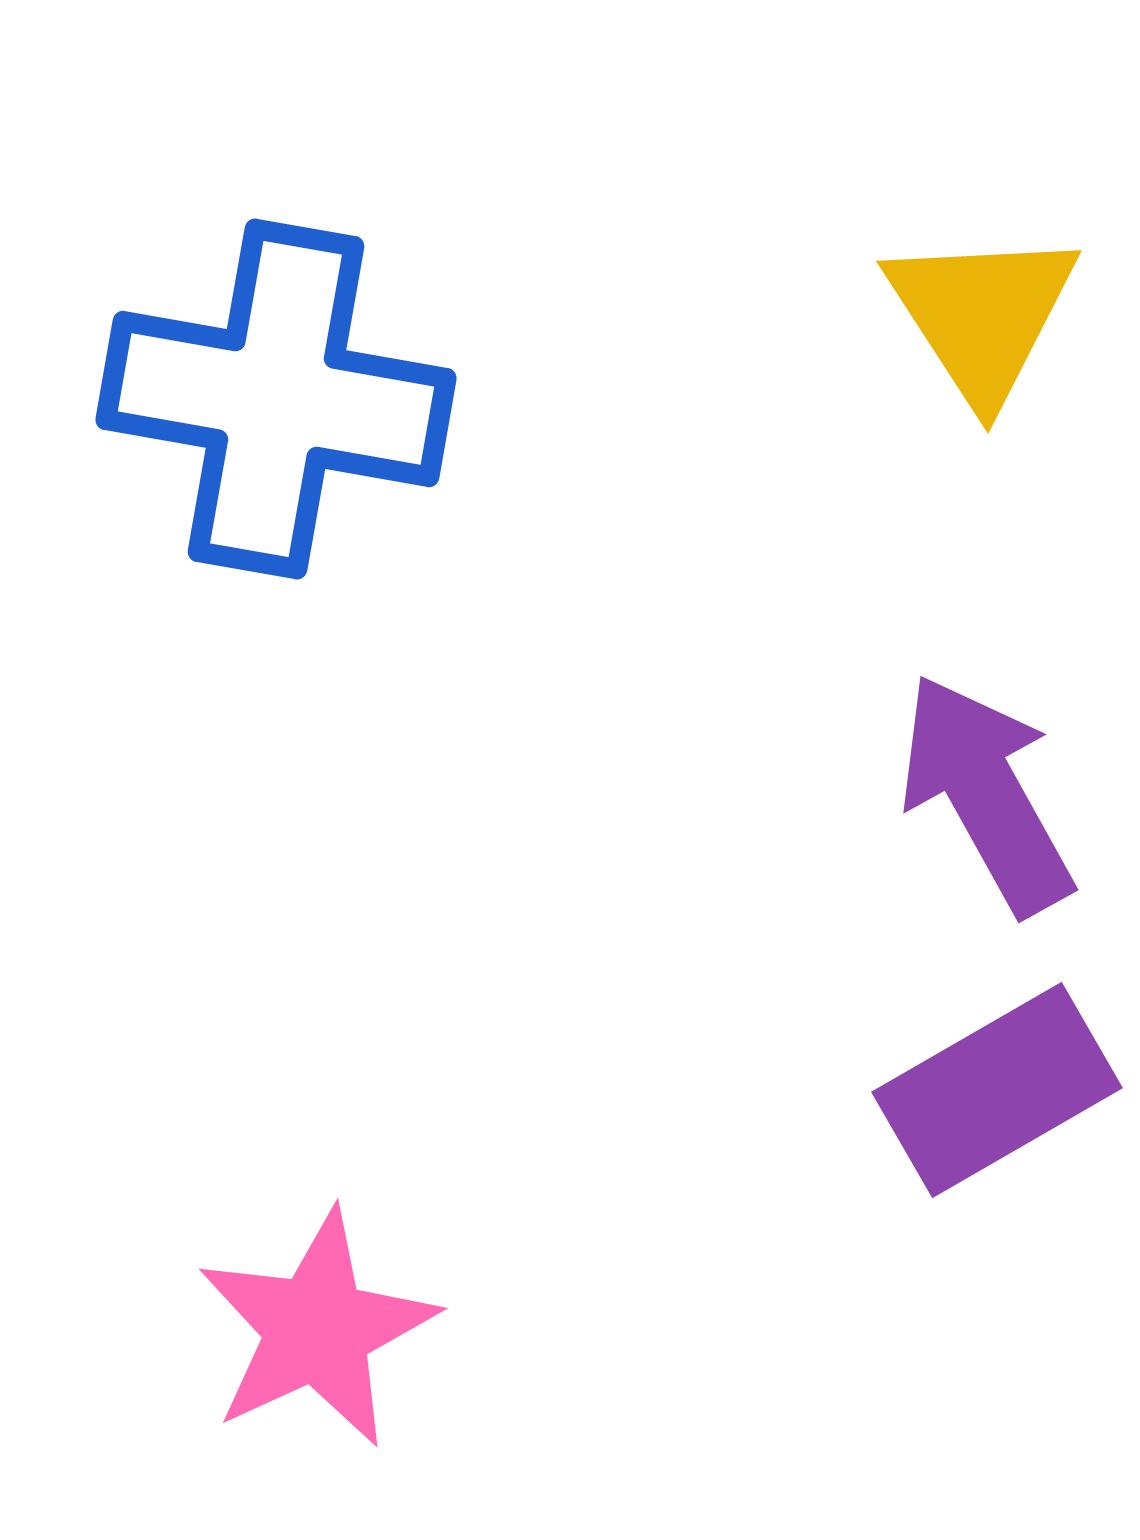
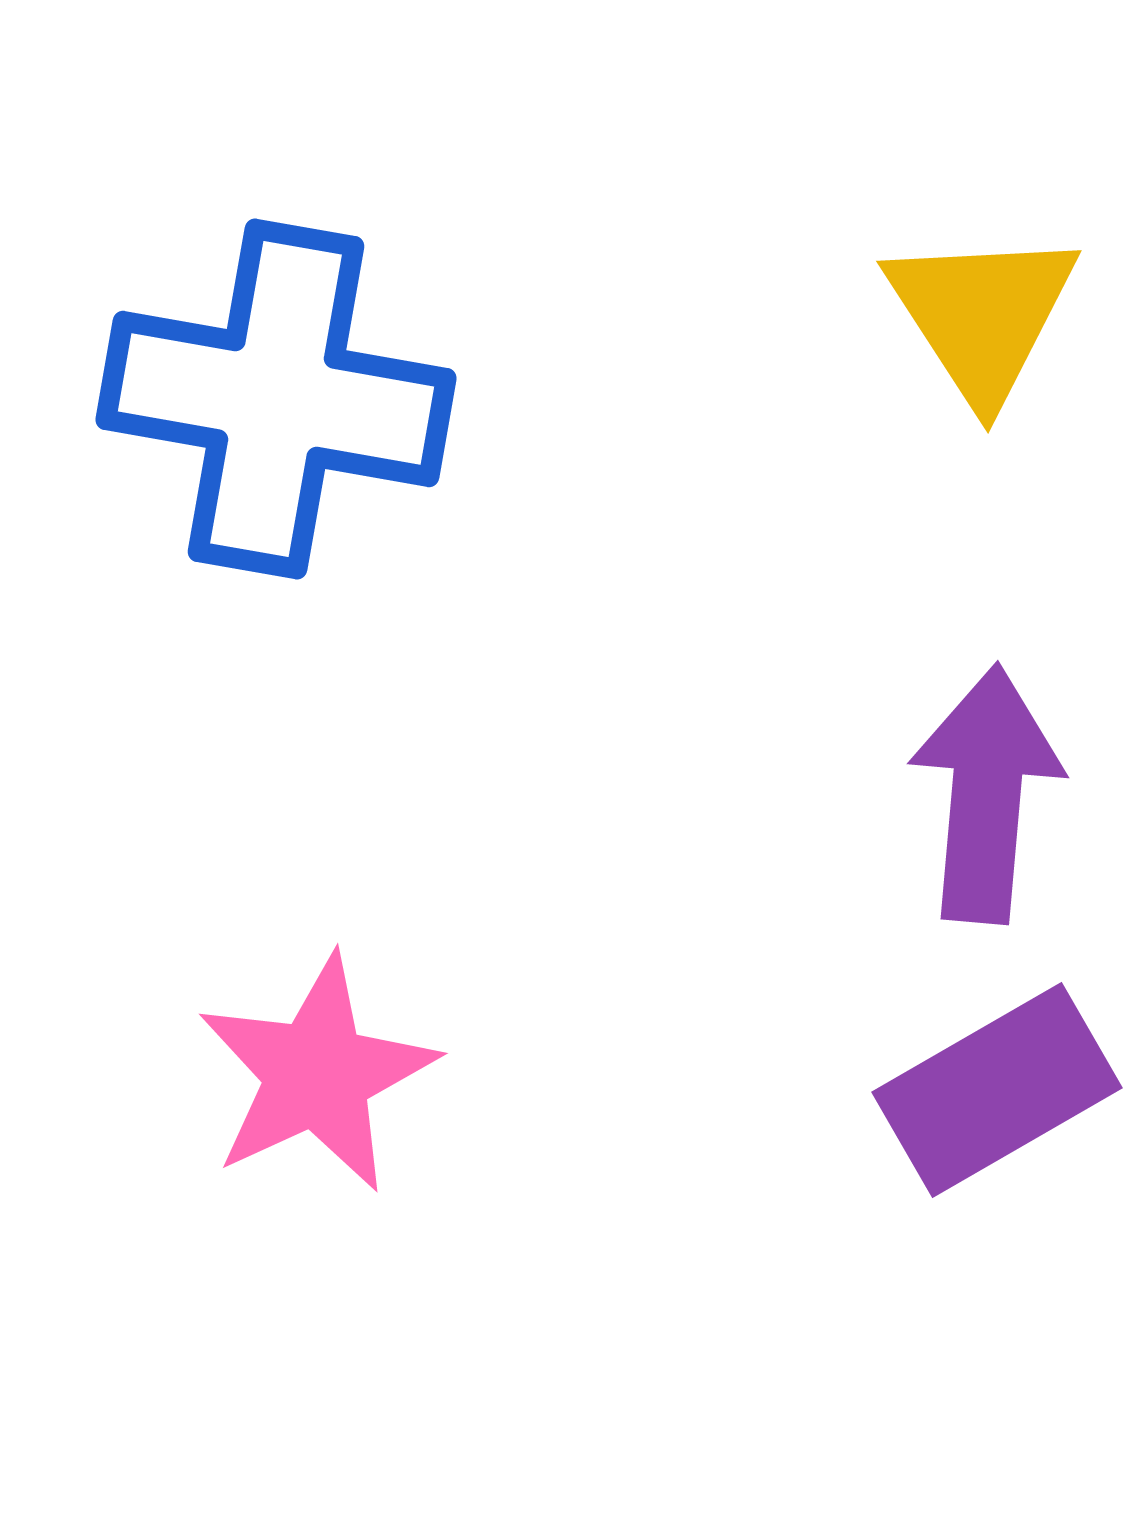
purple arrow: rotated 34 degrees clockwise
pink star: moved 255 px up
